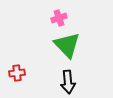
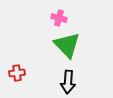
pink cross: rotated 35 degrees clockwise
black arrow: rotated 10 degrees clockwise
